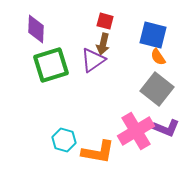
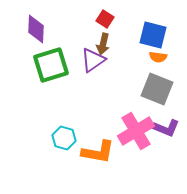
red square: moved 2 px up; rotated 18 degrees clockwise
orange semicircle: rotated 48 degrees counterclockwise
gray square: rotated 16 degrees counterclockwise
cyan hexagon: moved 2 px up
